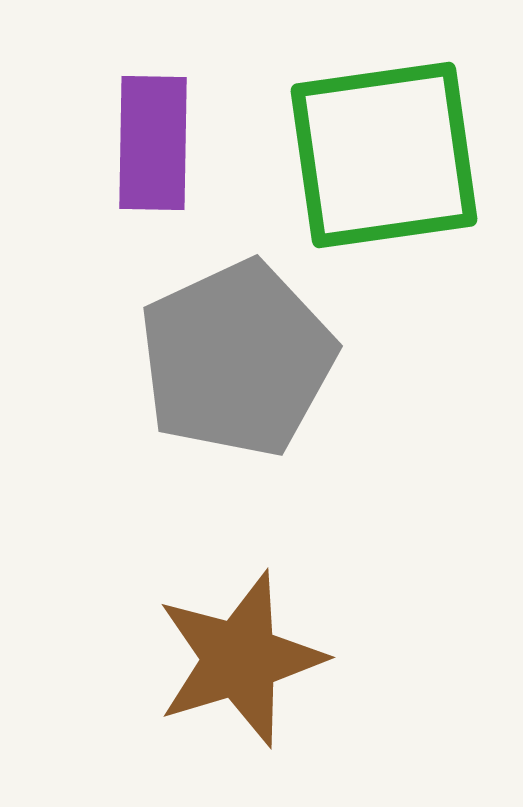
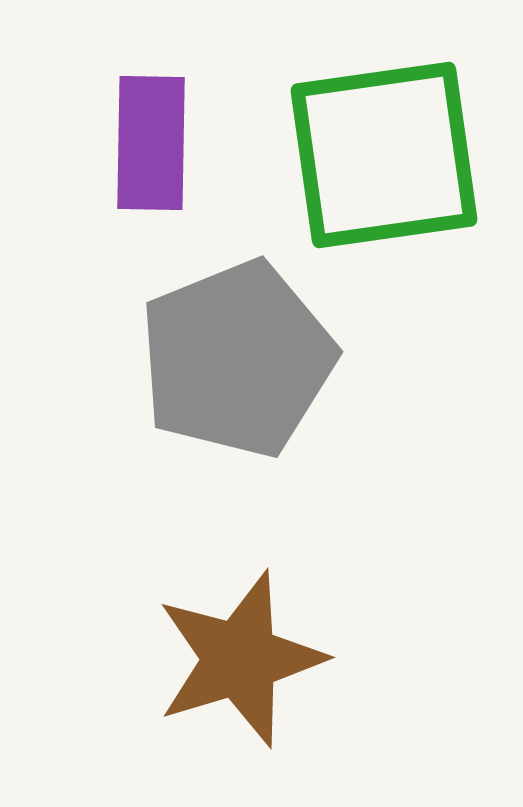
purple rectangle: moved 2 px left
gray pentagon: rotated 3 degrees clockwise
